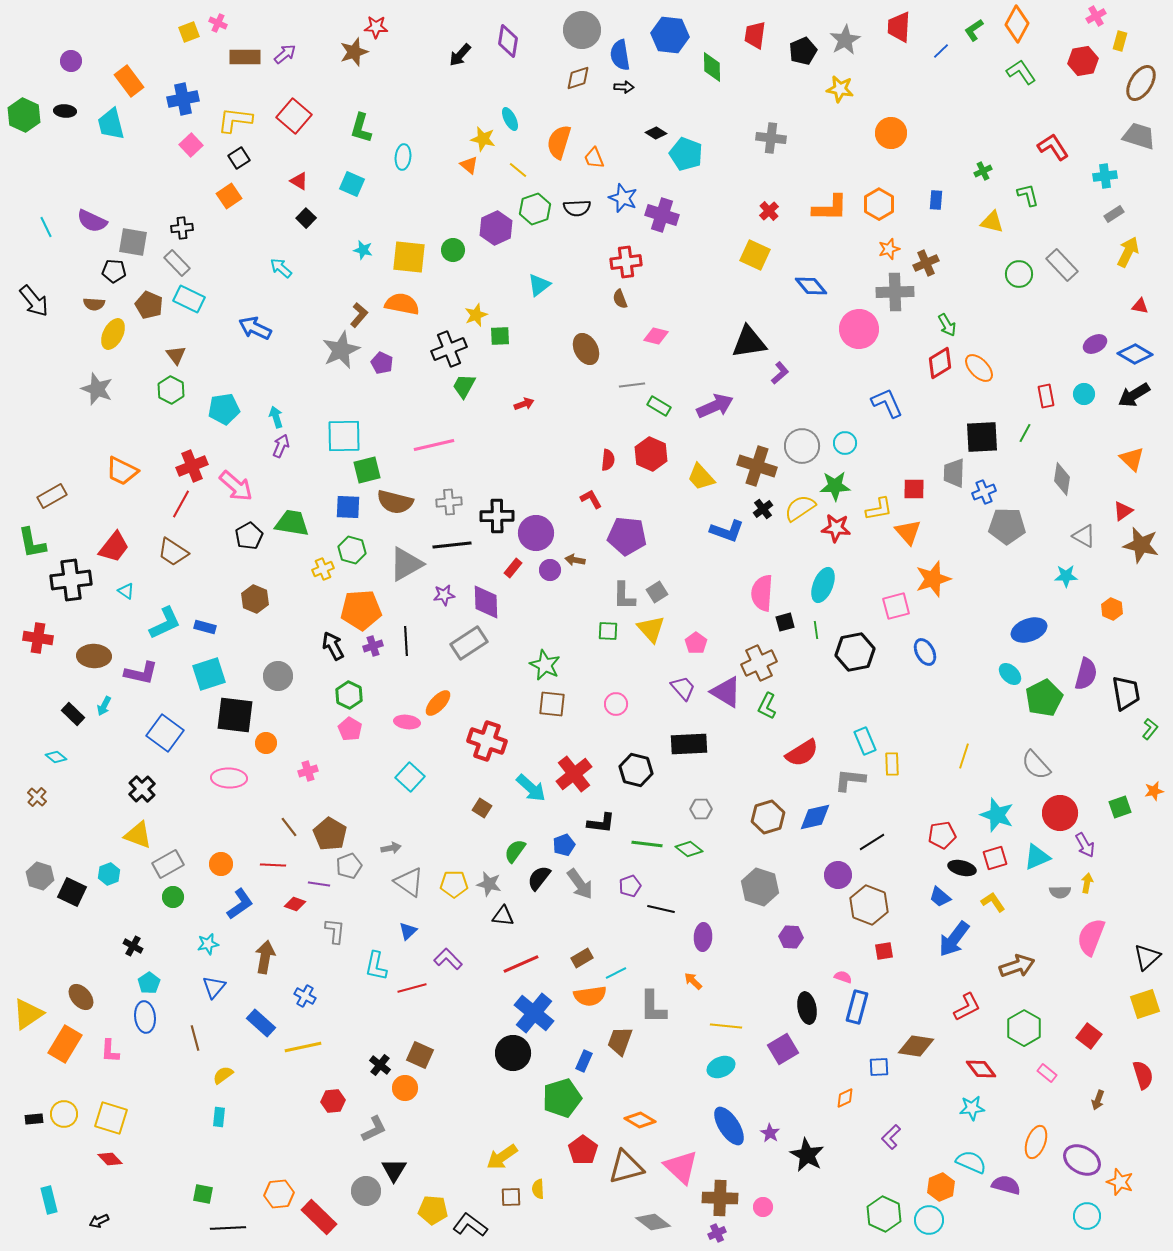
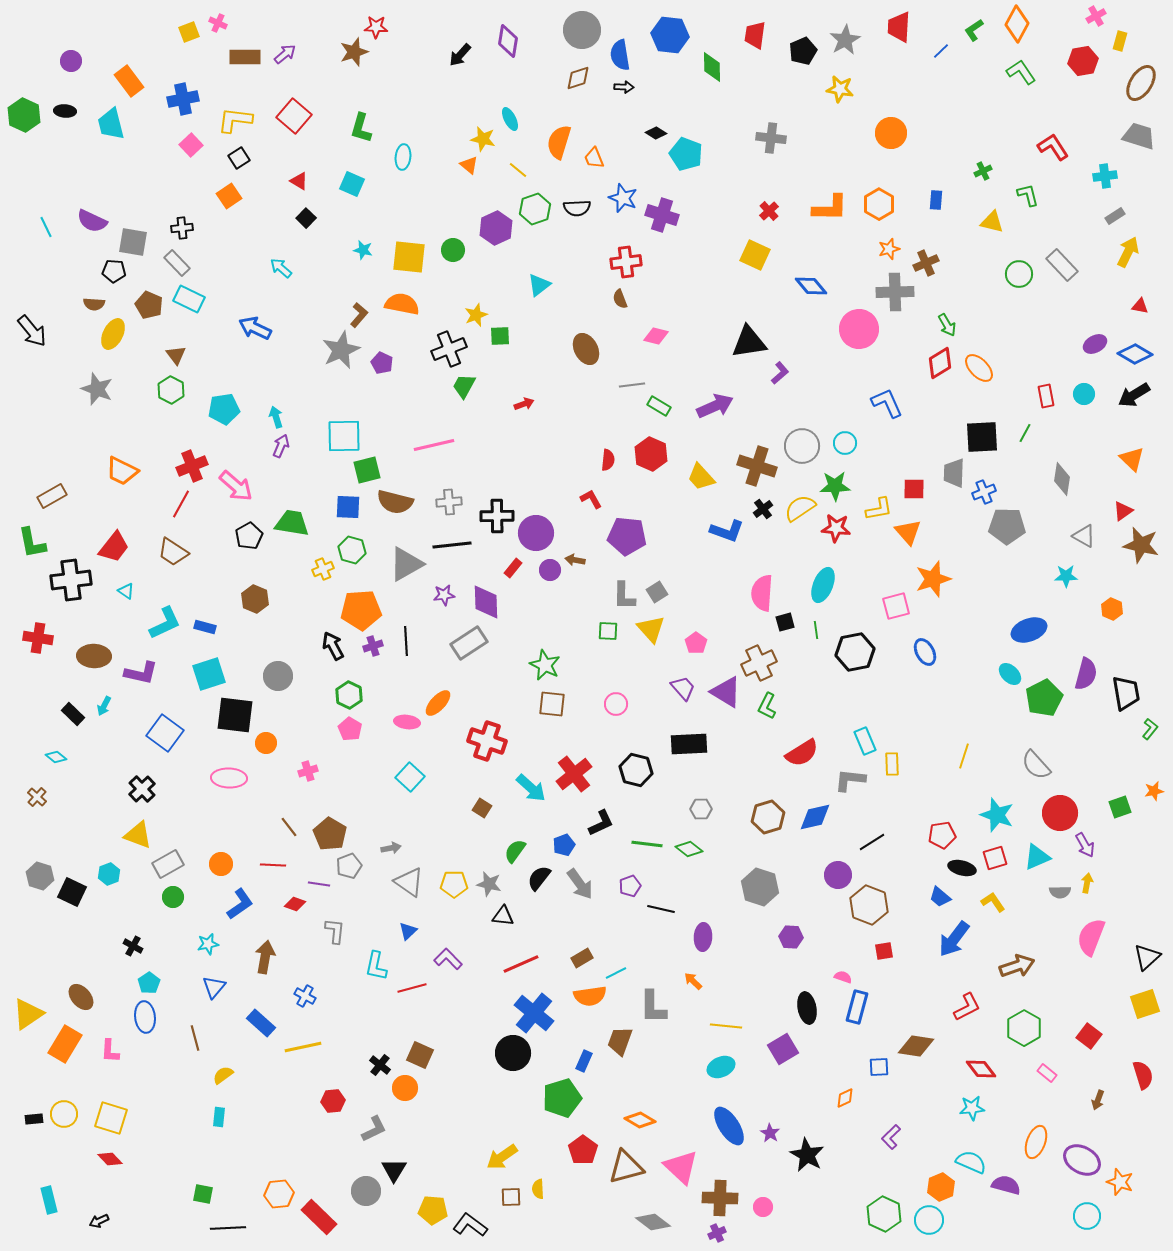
gray rectangle at (1114, 214): moved 1 px right, 2 px down
black arrow at (34, 301): moved 2 px left, 30 px down
black L-shape at (601, 823): rotated 32 degrees counterclockwise
